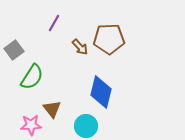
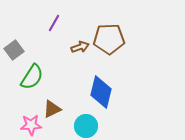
brown arrow: rotated 66 degrees counterclockwise
brown triangle: rotated 42 degrees clockwise
